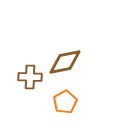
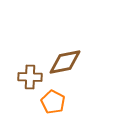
orange pentagon: moved 12 px left; rotated 15 degrees counterclockwise
